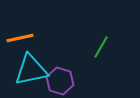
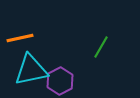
purple hexagon: rotated 16 degrees clockwise
